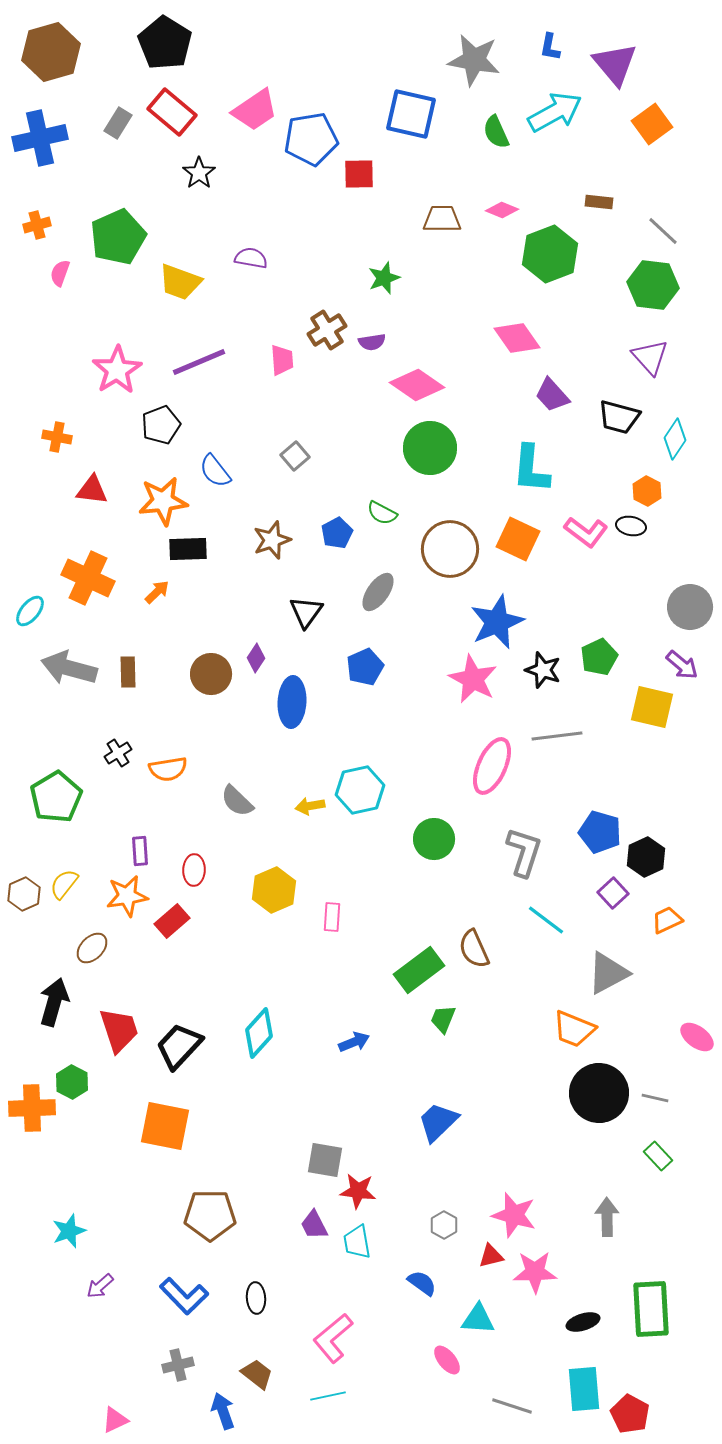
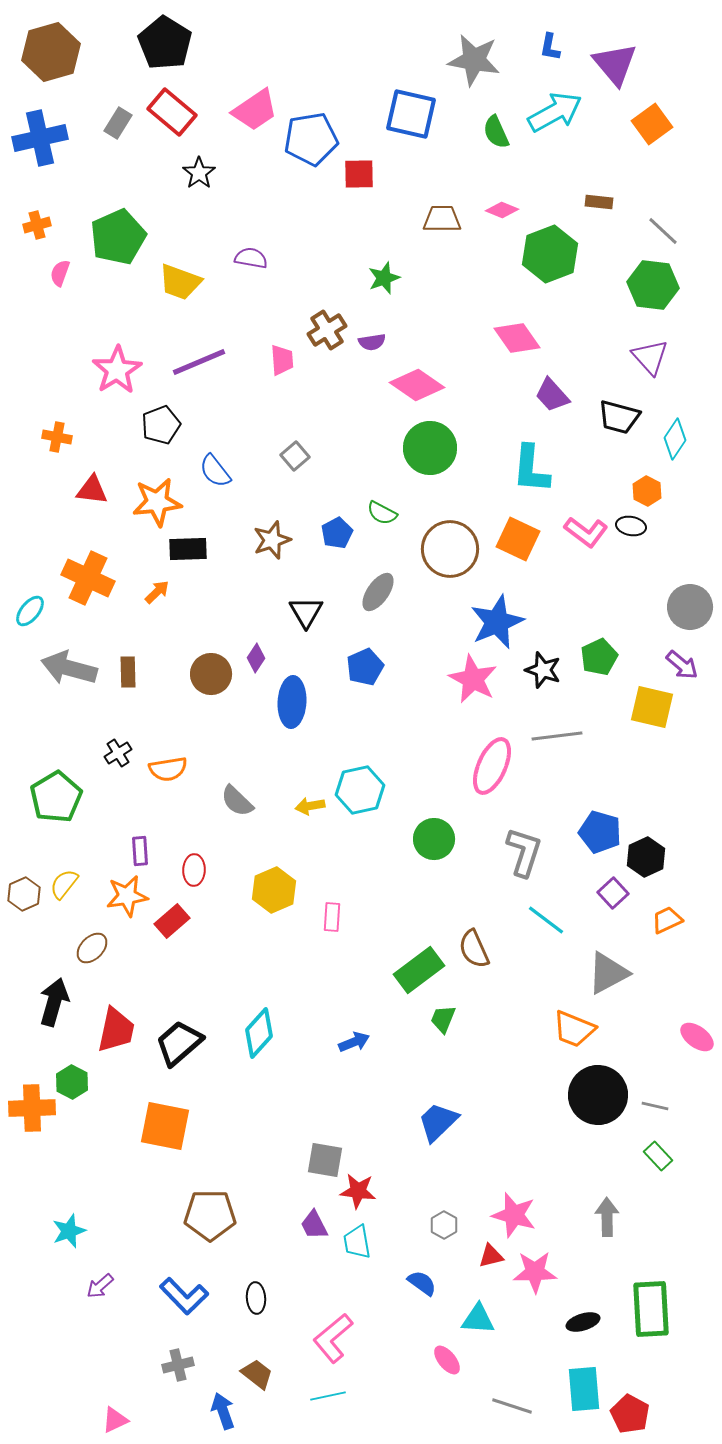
orange star at (163, 501): moved 6 px left, 1 px down
black triangle at (306, 612): rotated 6 degrees counterclockwise
red trapezoid at (119, 1030): moved 3 px left; rotated 30 degrees clockwise
black trapezoid at (179, 1046): moved 3 px up; rotated 6 degrees clockwise
black circle at (599, 1093): moved 1 px left, 2 px down
gray line at (655, 1098): moved 8 px down
